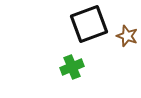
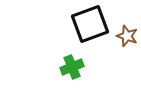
black square: moved 1 px right
